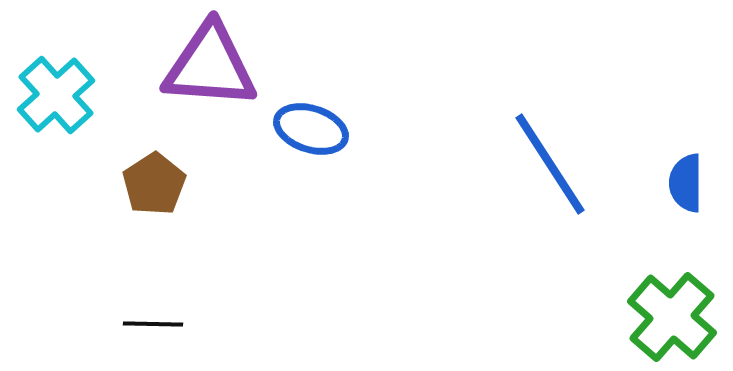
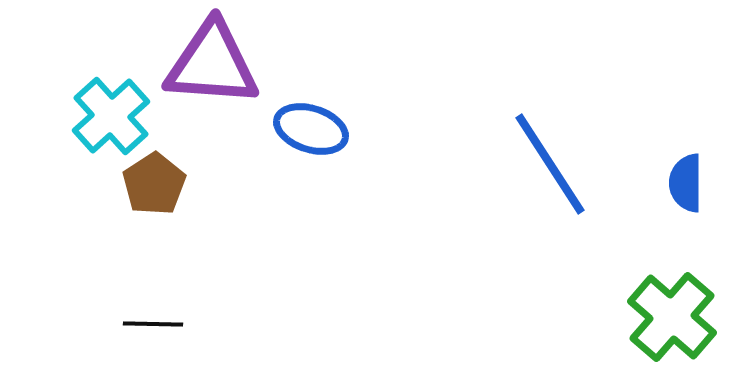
purple triangle: moved 2 px right, 2 px up
cyan cross: moved 55 px right, 21 px down
